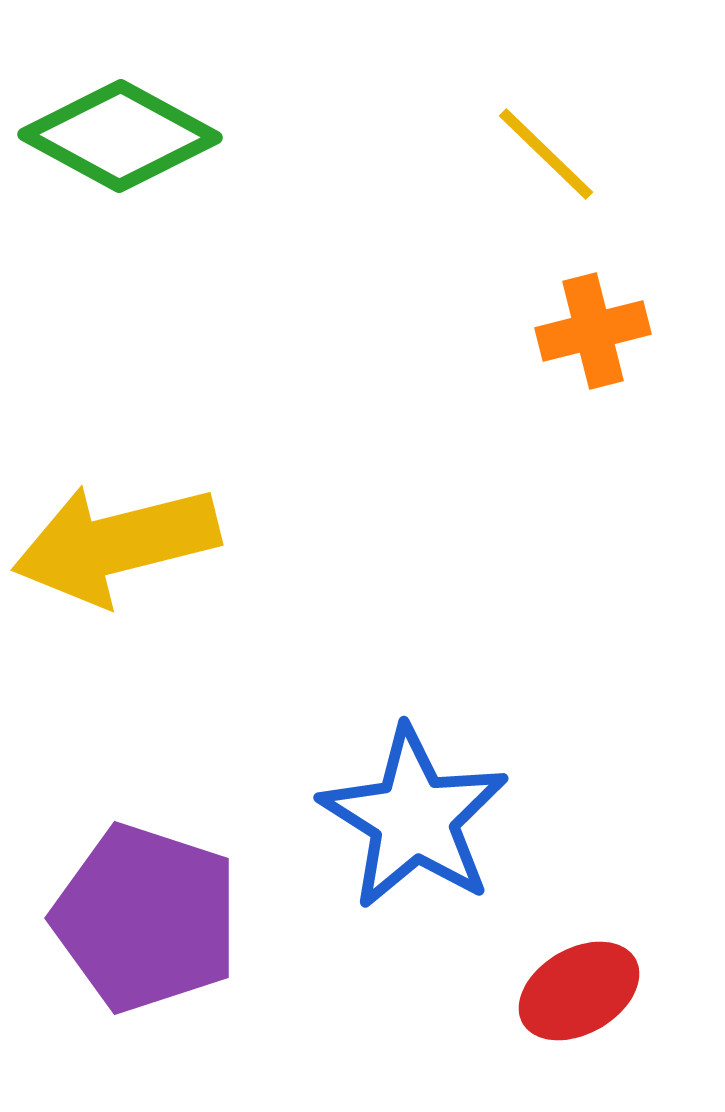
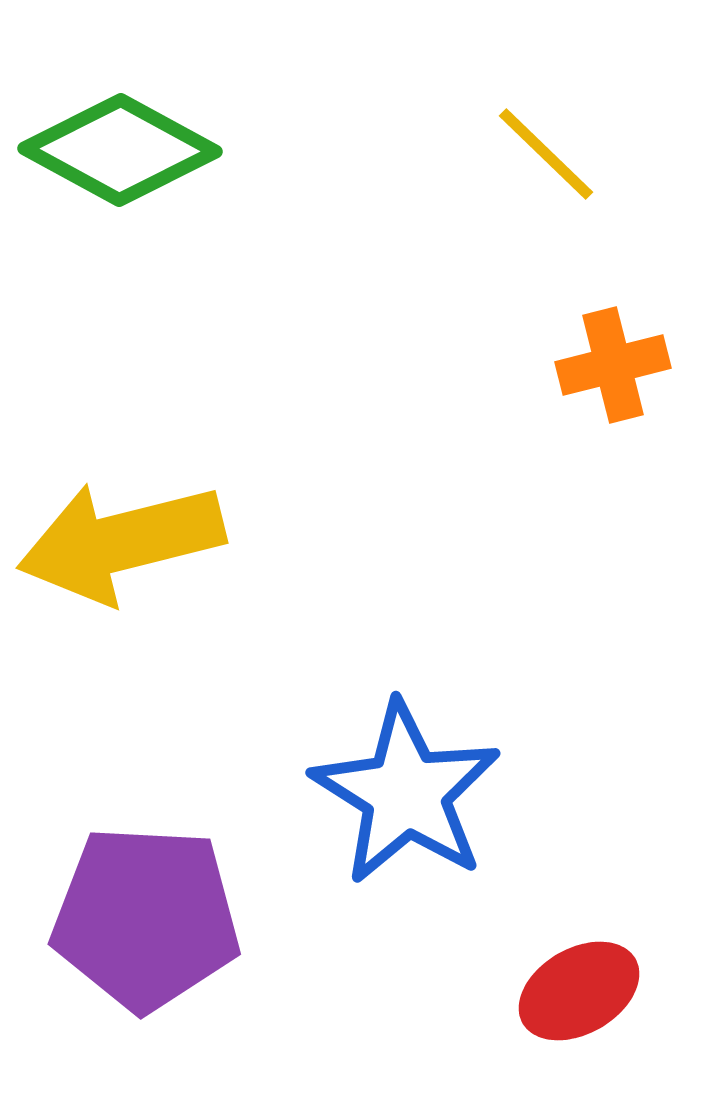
green diamond: moved 14 px down
orange cross: moved 20 px right, 34 px down
yellow arrow: moved 5 px right, 2 px up
blue star: moved 8 px left, 25 px up
purple pentagon: rotated 15 degrees counterclockwise
